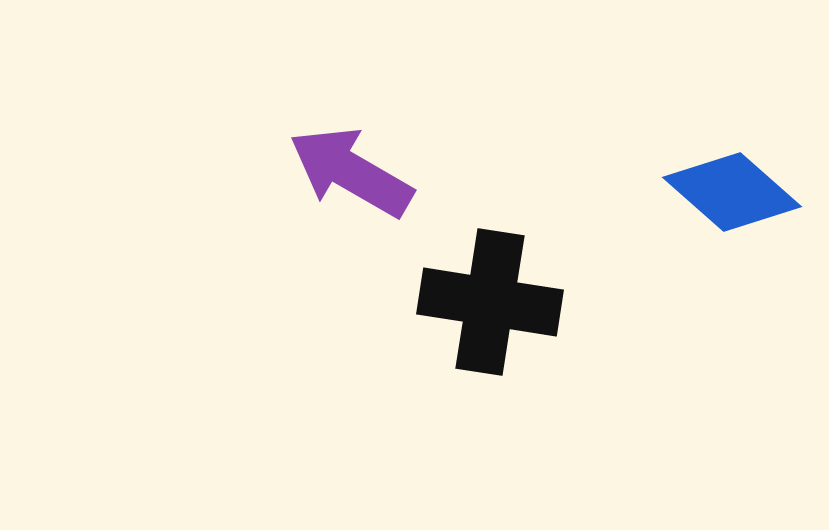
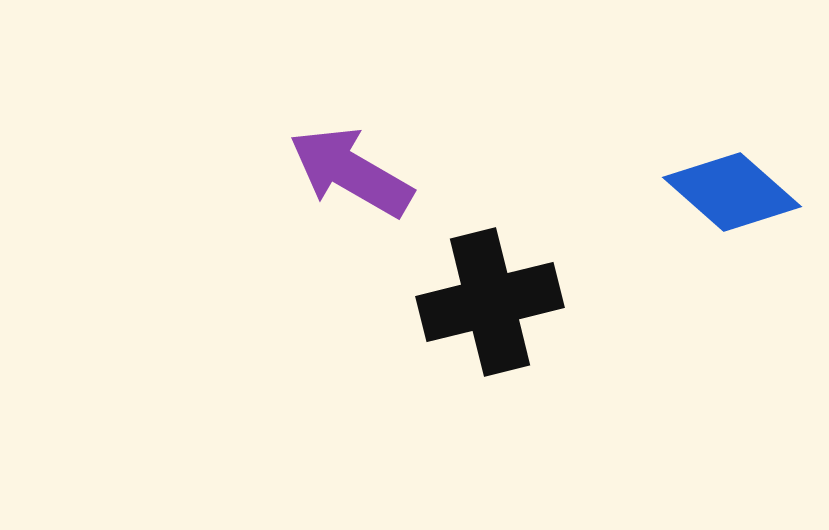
black cross: rotated 23 degrees counterclockwise
